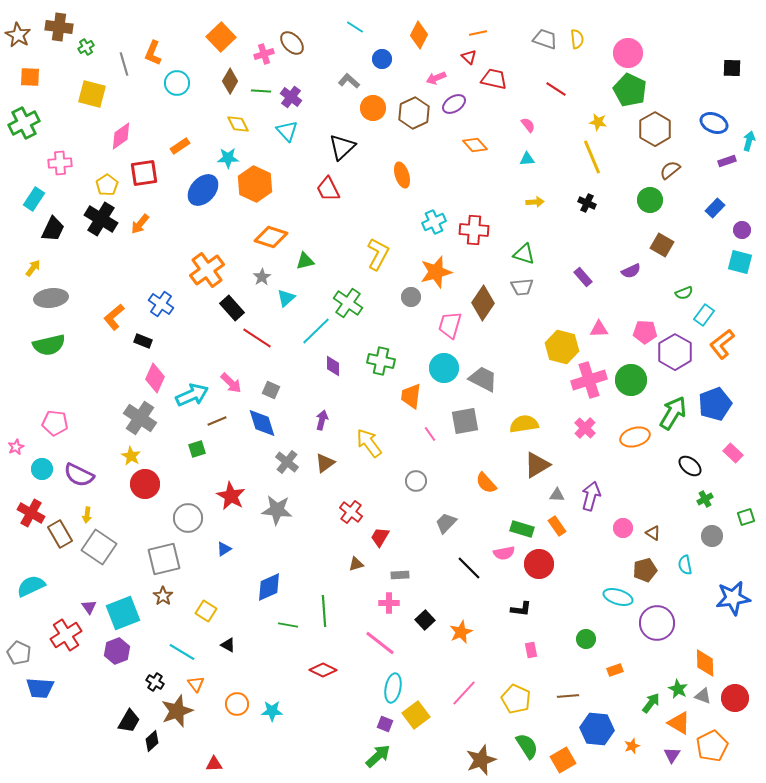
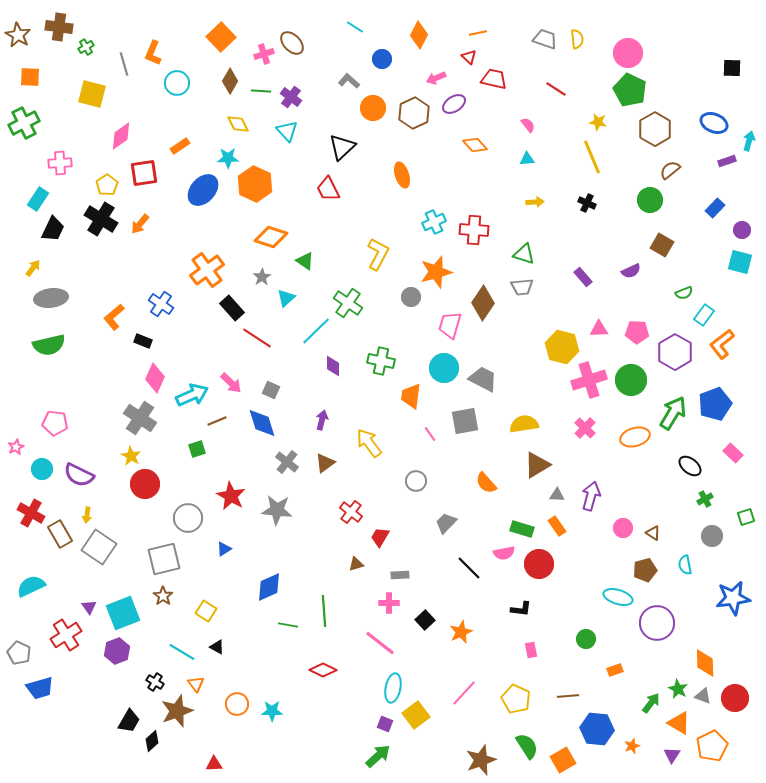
cyan rectangle at (34, 199): moved 4 px right
green triangle at (305, 261): rotated 48 degrees clockwise
pink pentagon at (645, 332): moved 8 px left
black triangle at (228, 645): moved 11 px left, 2 px down
blue trapezoid at (40, 688): rotated 20 degrees counterclockwise
